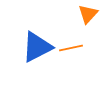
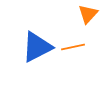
orange line: moved 2 px right, 1 px up
